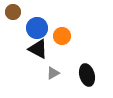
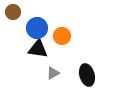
black triangle: rotated 20 degrees counterclockwise
